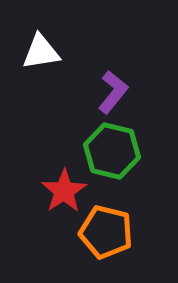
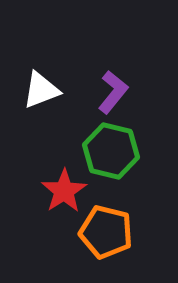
white triangle: moved 38 px down; rotated 12 degrees counterclockwise
green hexagon: moved 1 px left
